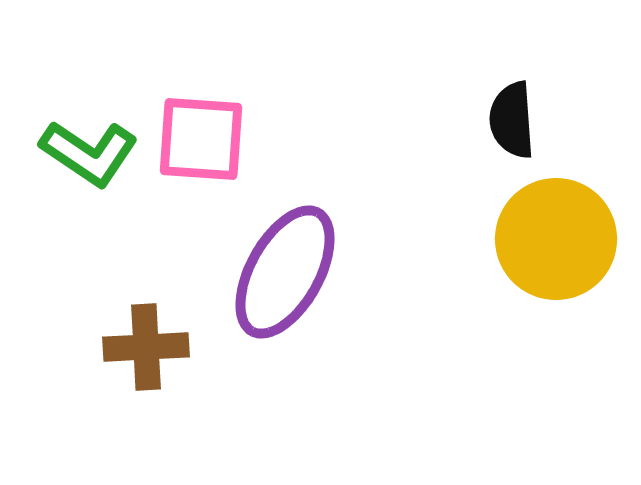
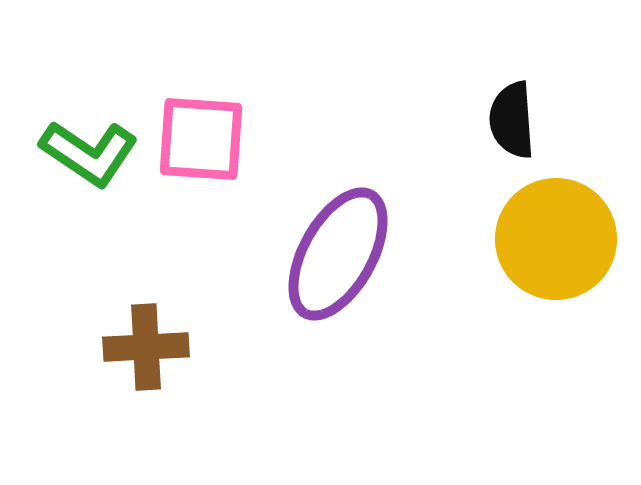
purple ellipse: moved 53 px right, 18 px up
